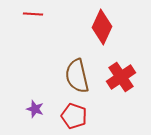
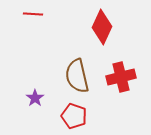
red cross: rotated 20 degrees clockwise
purple star: moved 11 px up; rotated 18 degrees clockwise
